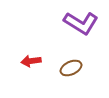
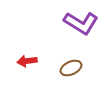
red arrow: moved 4 px left
